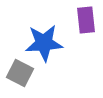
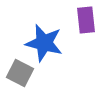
blue star: rotated 18 degrees clockwise
